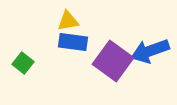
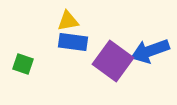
green square: moved 1 px down; rotated 20 degrees counterclockwise
